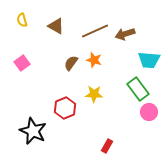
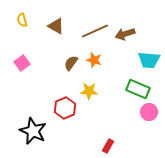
green rectangle: rotated 30 degrees counterclockwise
yellow star: moved 5 px left, 3 px up
red rectangle: moved 1 px right
